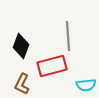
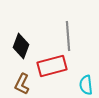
cyan semicircle: rotated 90 degrees clockwise
